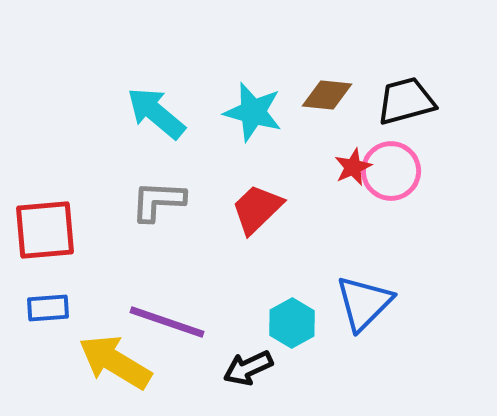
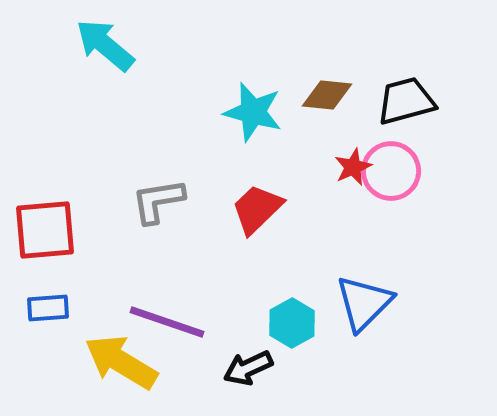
cyan arrow: moved 51 px left, 68 px up
gray L-shape: rotated 12 degrees counterclockwise
yellow arrow: moved 6 px right
